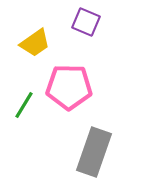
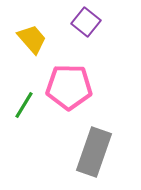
purple square: rotated 16 degrees clockwise
yellow trapezoid: moved 3 px left, 4 px up; rotated 96 degrees counterclockwise
